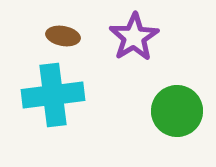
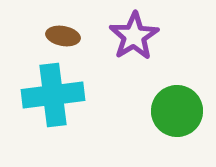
purple star: moved 1 px up
